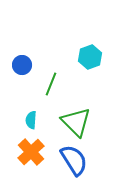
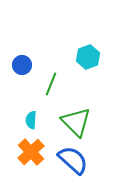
cyan hexagon: moved 2 px left
blue semicircle: moved 1 px left; rotated 16 degrees counterclockwise
